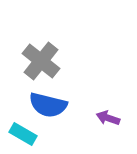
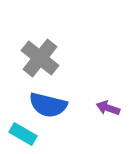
gray cross: moved 1 px left, 3 px up
purple arrow: moved 10 px up
